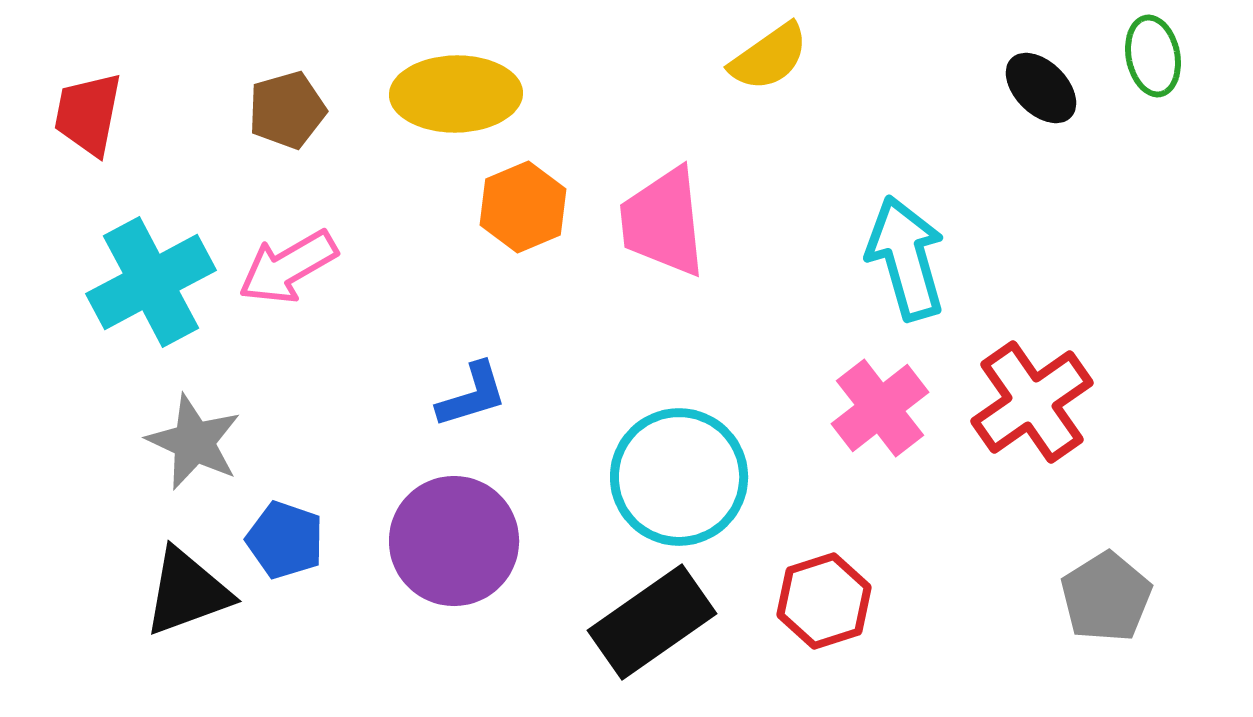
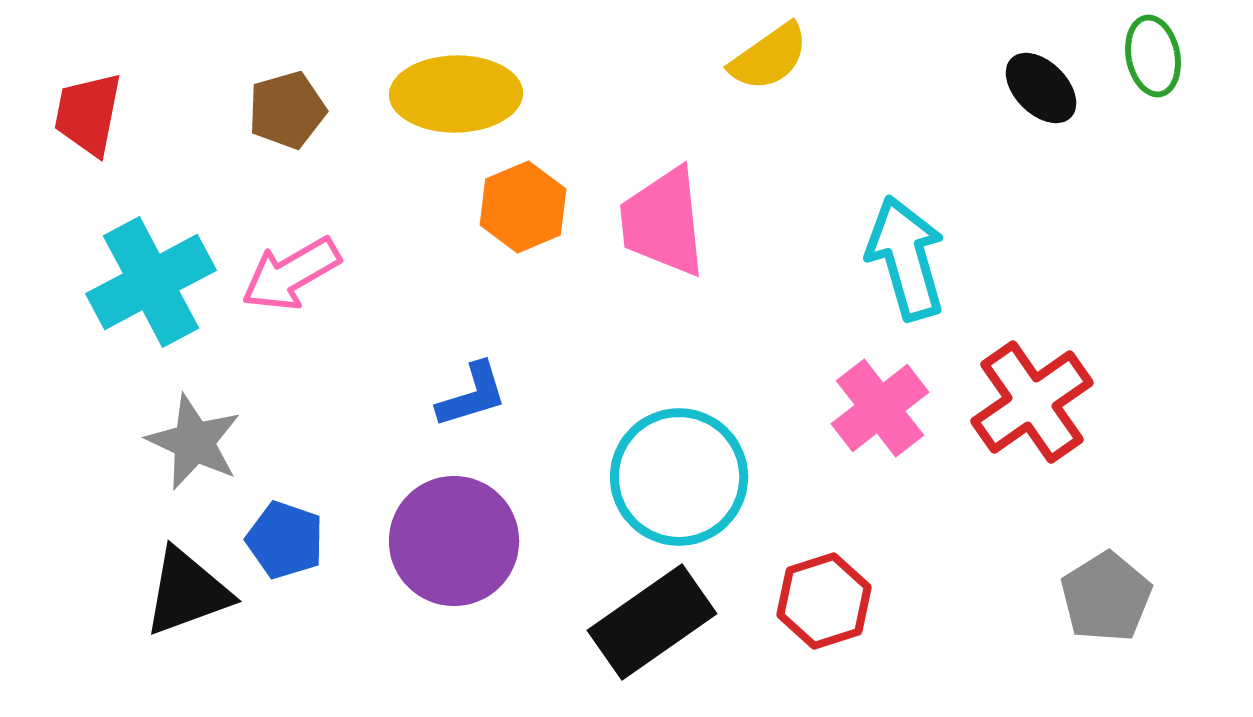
pink arrow: moved 3 px right, 7 px down
